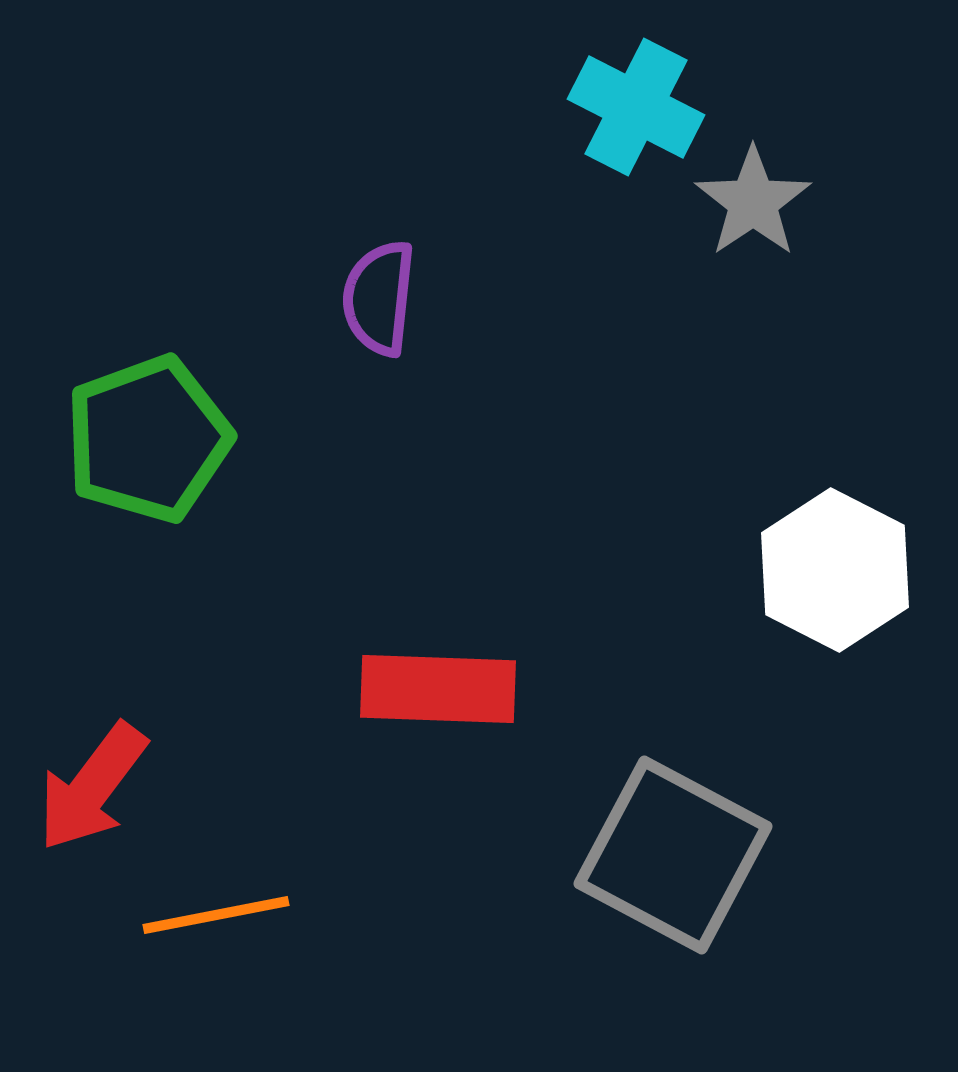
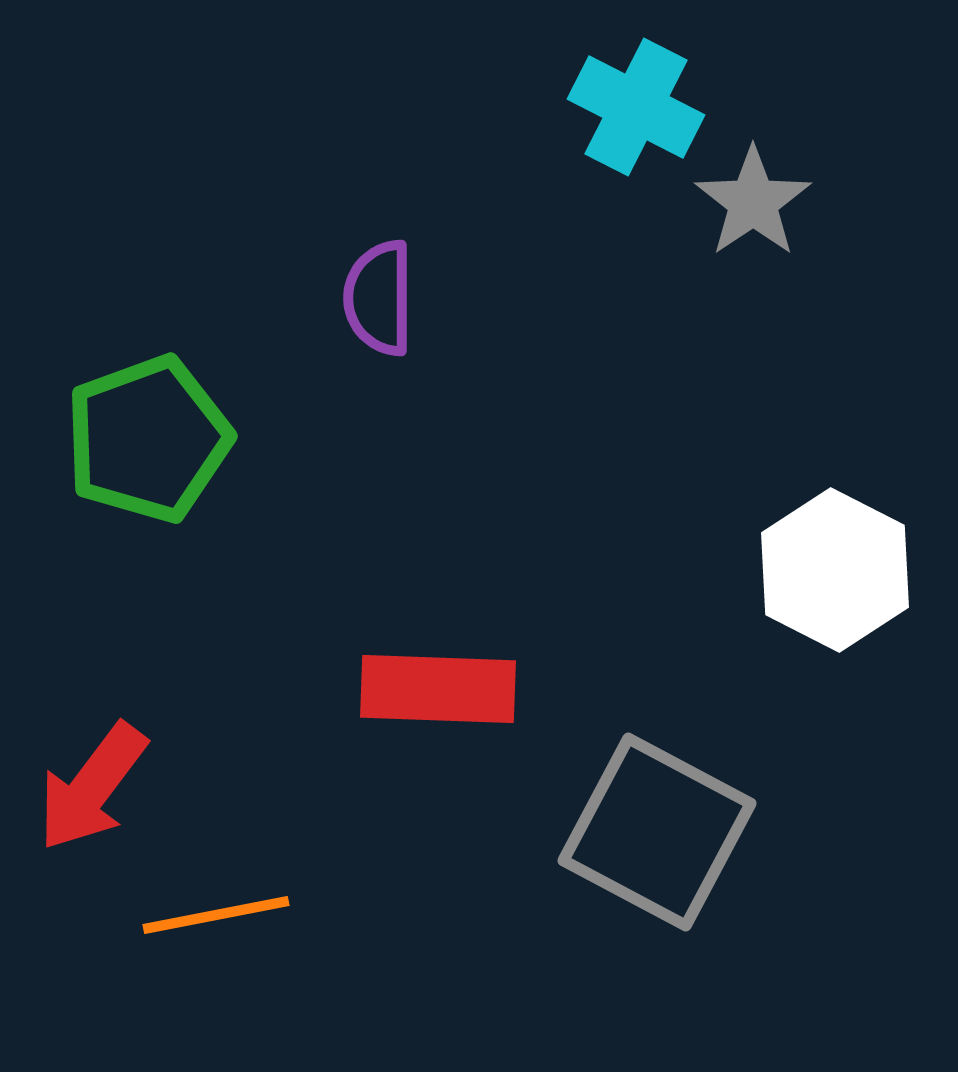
purple semicircle: rotated 6 degrees counterclockwise
gray square: moved 16 px left, 23 px up
